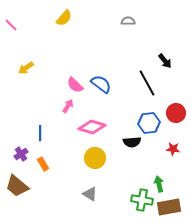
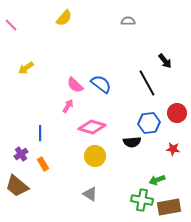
red circle: moved 1 px right
yellow circle: moved 2 px up
green arrow: moved 2 px left, 4 px up; rotated 98 degrees counterclockwise
